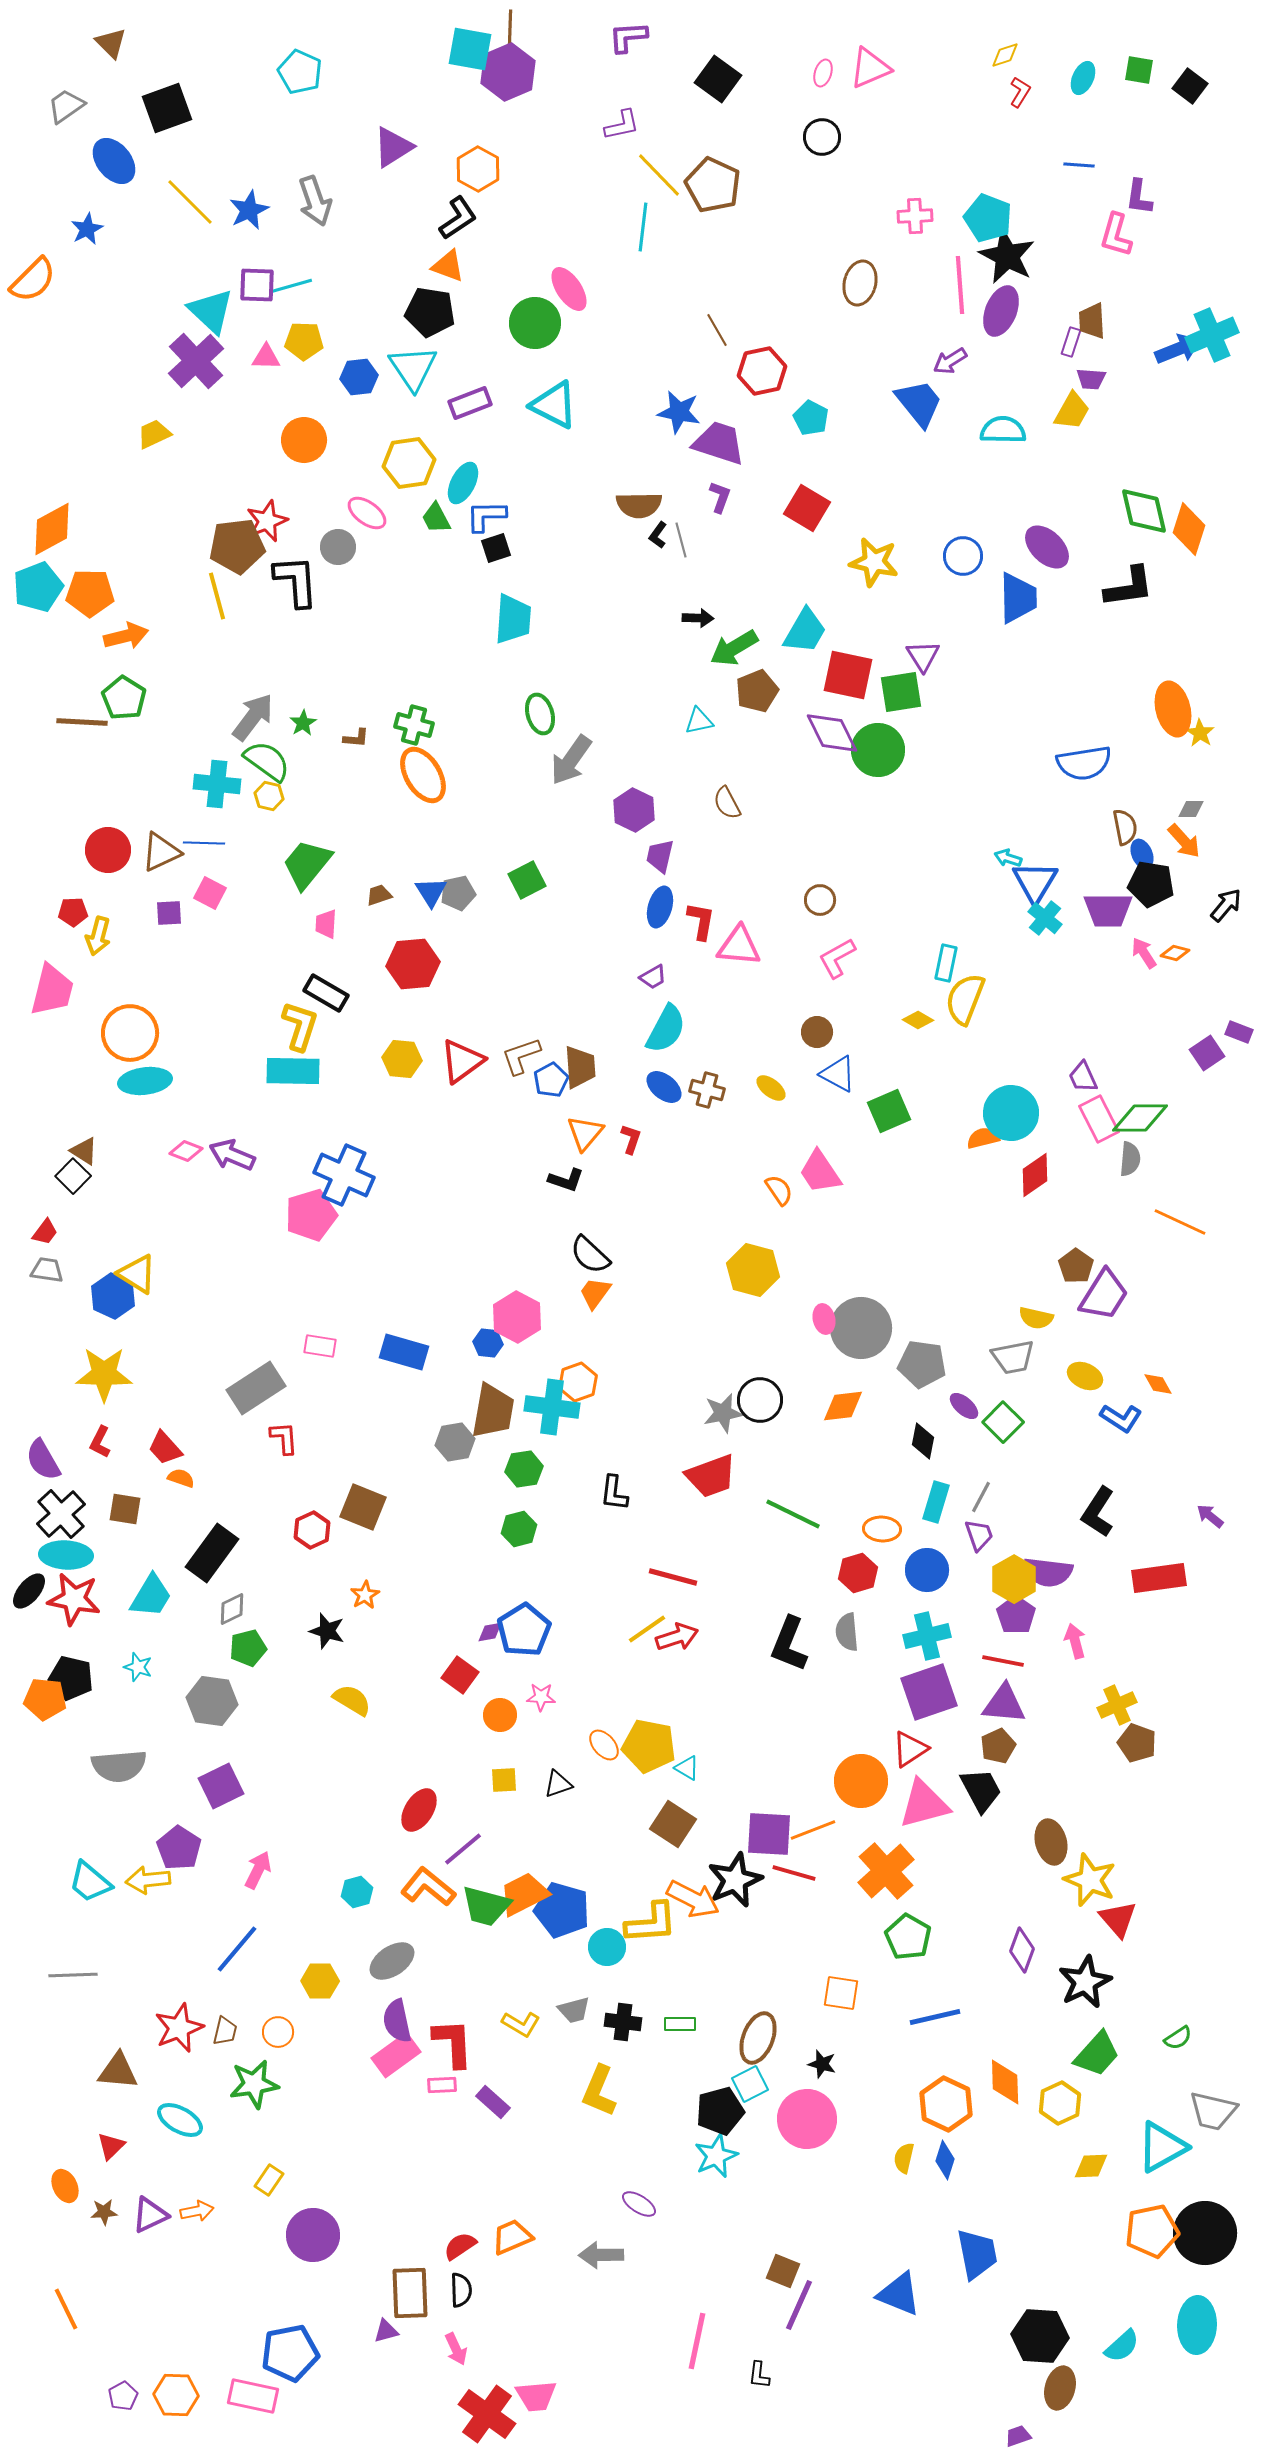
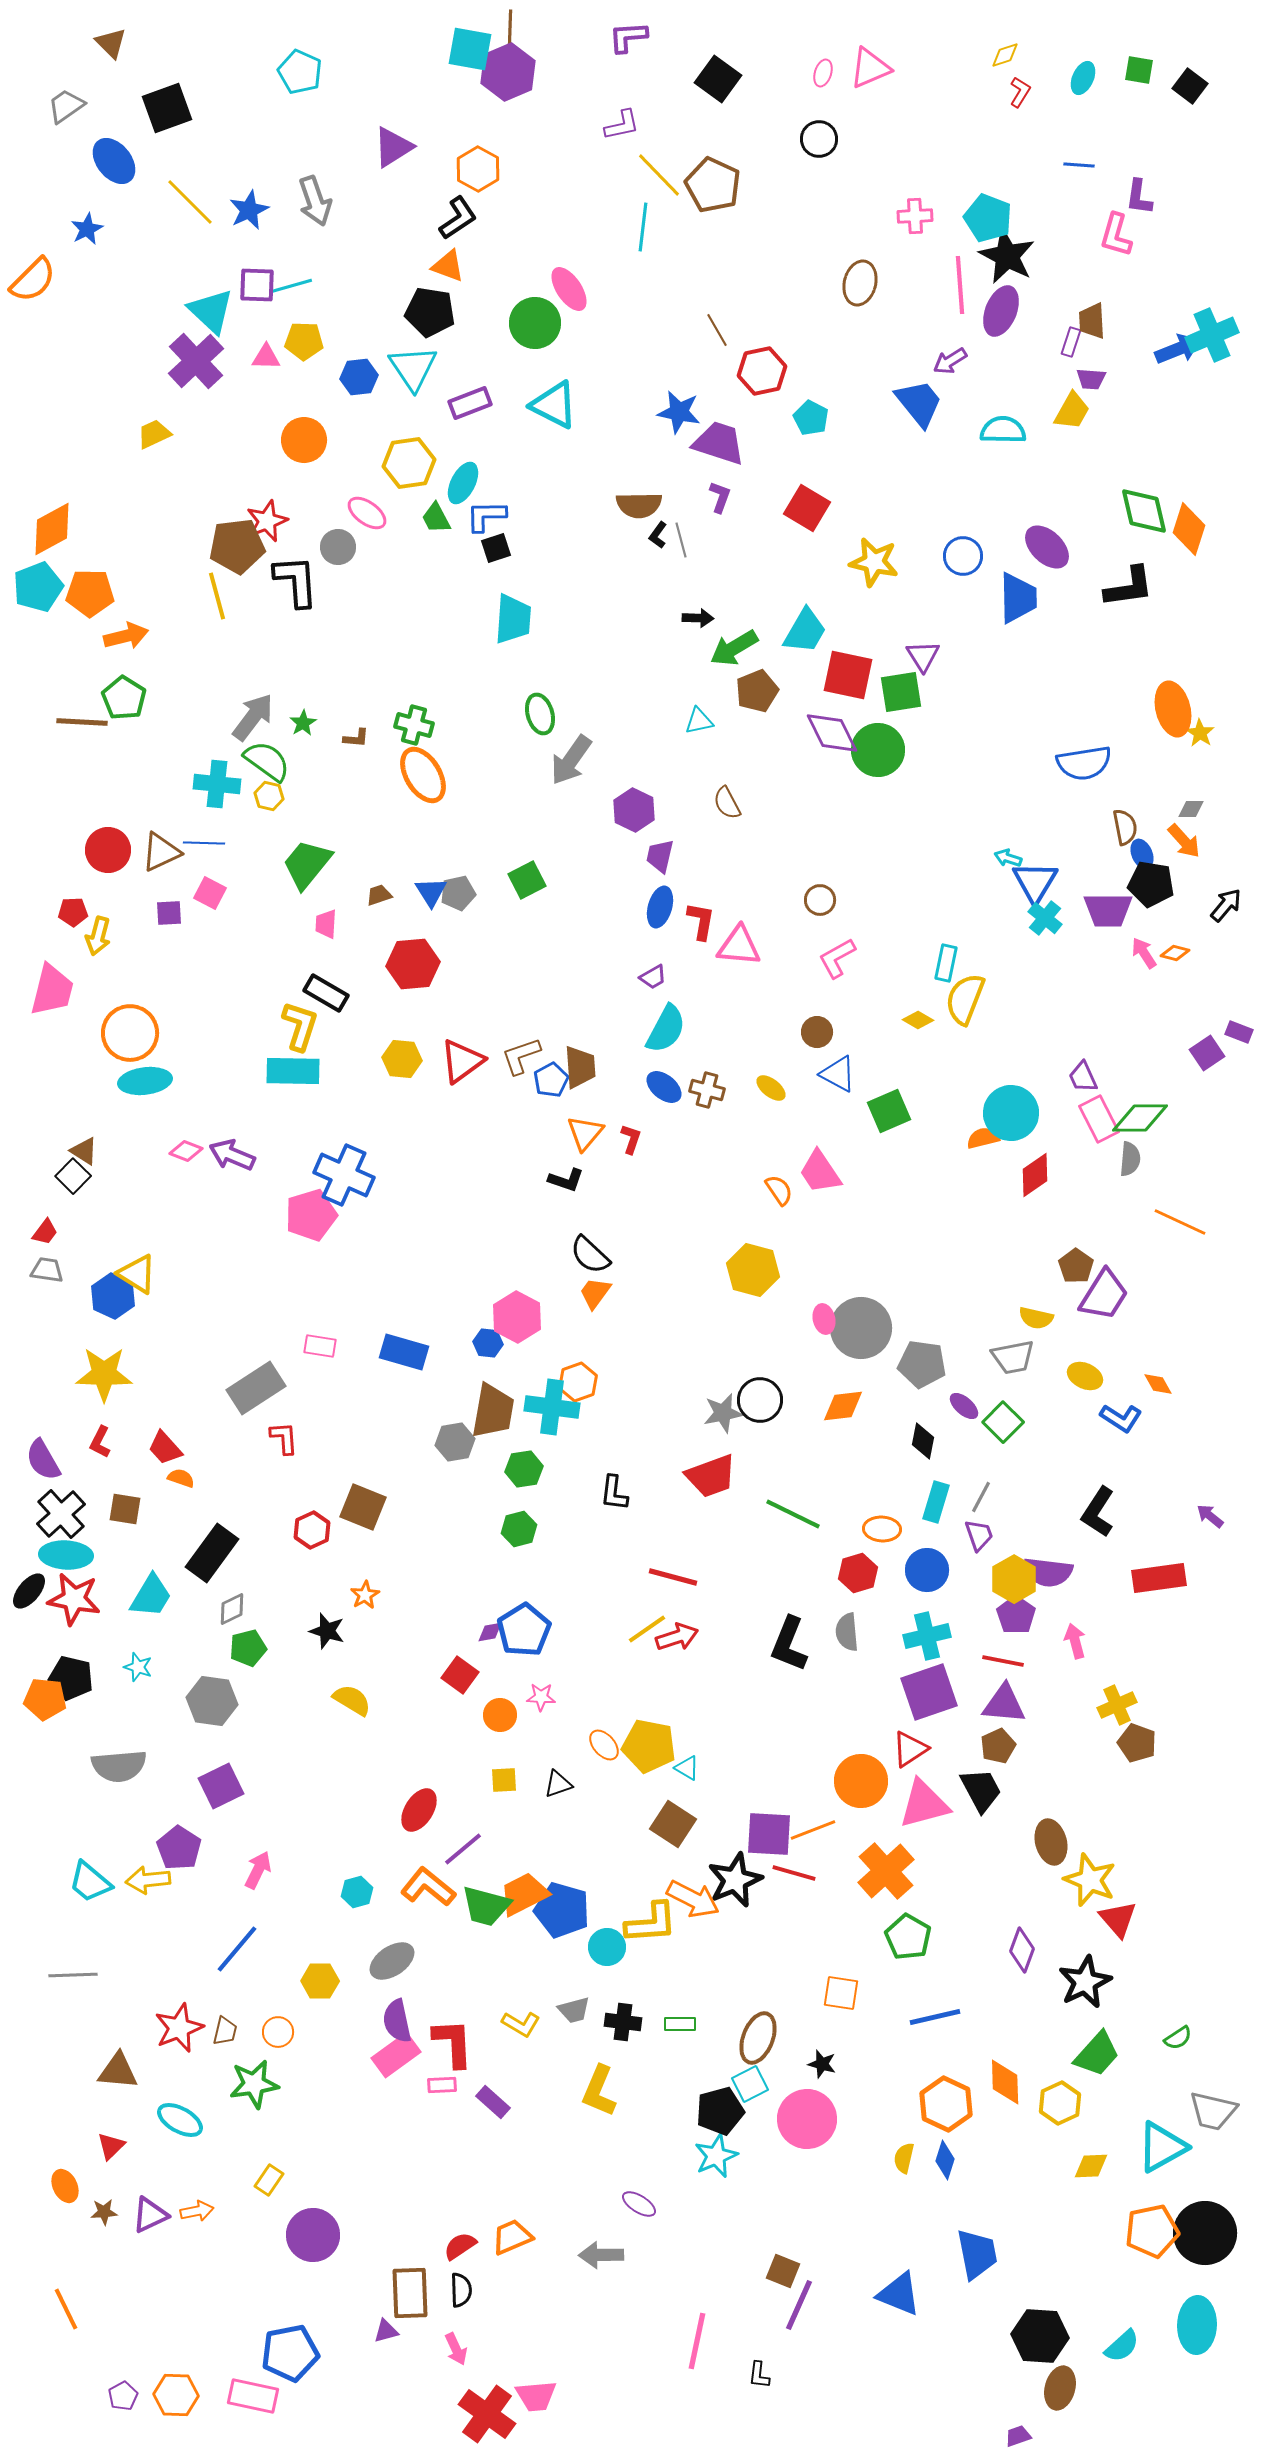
black circle at (822, 137): moved 3 px left, 2 px down
